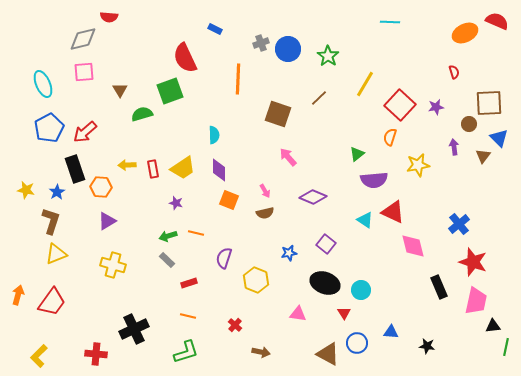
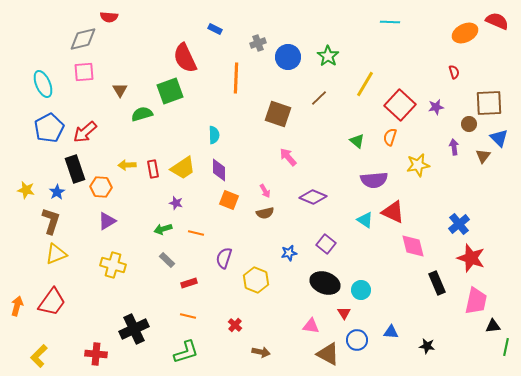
gray cross at (261, 43): moved 3 px left
blue circle at (288, 49): moved 8 px down
orange line at (238, 79): moved 2 px left, 1 px up
green triangle at (357, 154): moved 13 px up; rotated 42 degrees counterclockwise
green arrow at (168, 236): moved 5 px left, 7 px up
red star at (473, 262): moved 2 px left, 4 px up
black rectangle at (439, 287): moved 2 px left, 4 px up
orange arrow at (18, 295): moved 1 px left, 11 px down
pink triangle at (298, 314): moved 13 px right, 12 px down
blue circle at (357, 343): moved 3 px up
